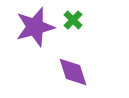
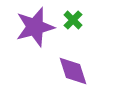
purple diamond: moved 1 px up
